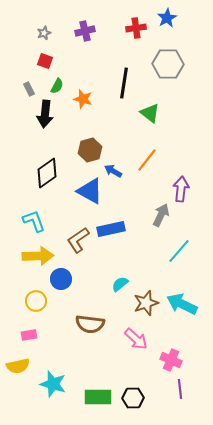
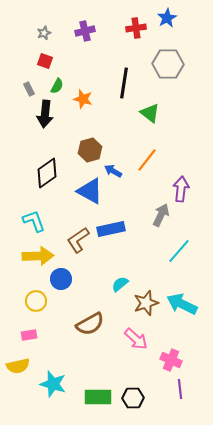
brown semicircle: rotated 36 degrees counterclockwise
